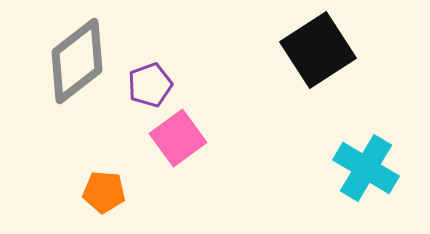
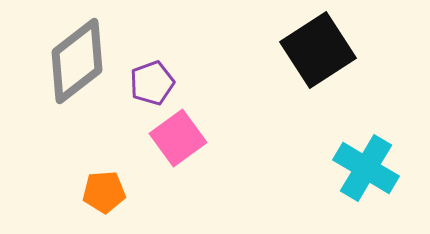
purple pentagon: moved 2 px right, 2 px up
orange pentagon: rotated 9 degrees counterclockwise
